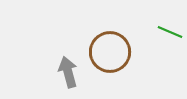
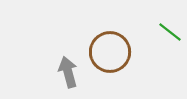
green line: rotated 15 degrees clockwise
